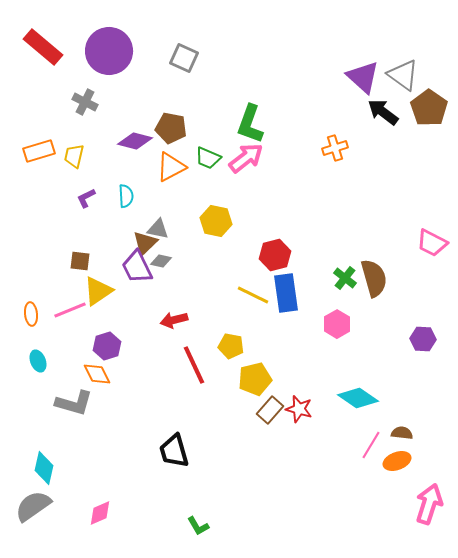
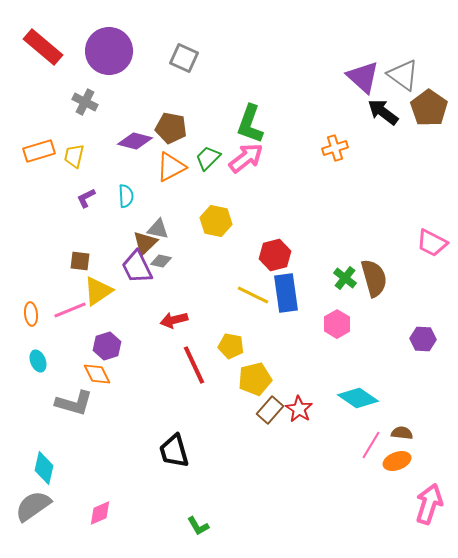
green trapezoid at (208, 158): rotated 112 degrees clockwise
red star at (299, 409): rotated 16 degrees clockwise
